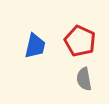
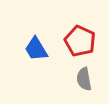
blue trapezoid: moved 1 px right, 3 px down; rotated 136 degrees clockwise
